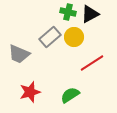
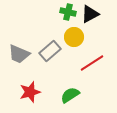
gray rectangle: moved 14 px down
